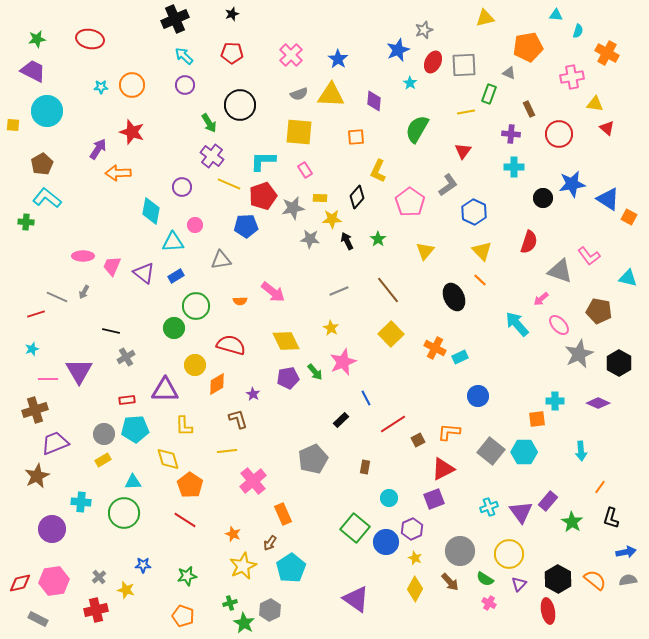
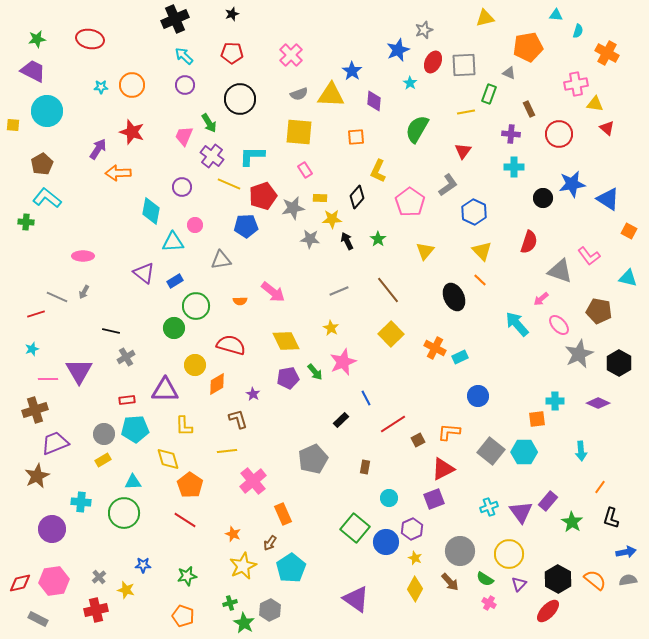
blue star at (338, 59): moved 14 px right, 12 px down
pink cross at (572, 77): moved 4 px right, 7 px down
black circle at (240, 105): moved 6 px up
cyan L-shape at (263, 161): moved 11 px left, 5 px up
orange square at (629, 217): moved 14 px down
pink trapezoid at (112, 266): moved 72 px right, 130 px up
blue rectangle at (176, 276): moved 1 px left, 5 px down
red ellipse at (548, 611): rotated 55 degrees clockwise
